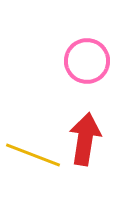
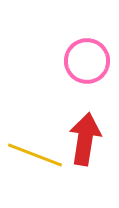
yellow line: moved 2 px right
